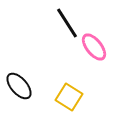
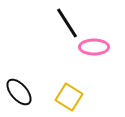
pink ellipse: rotated 52 degrees counterclockwise
black ellipse: moved 6 px down
